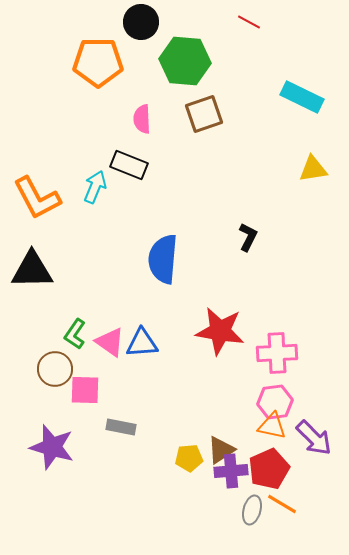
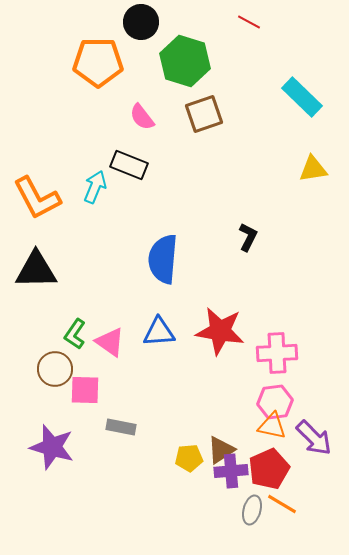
green hexagon: rotated 12 degrees clockwise
cyan rectangle: rotated 18 degrees clockwise
pink semicircle: moved 2 px up; rotated 36 degrees counterclockwise
black triangle: moved 4 px right
blue triangle: moved 17 px right, 11 px up
